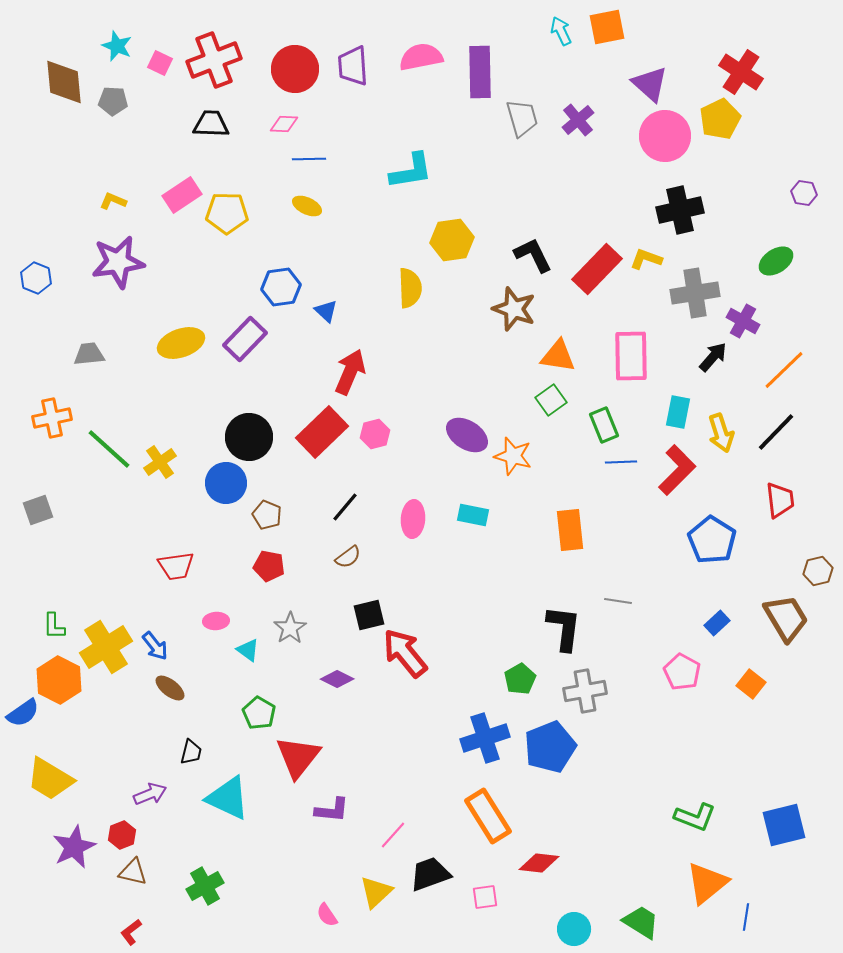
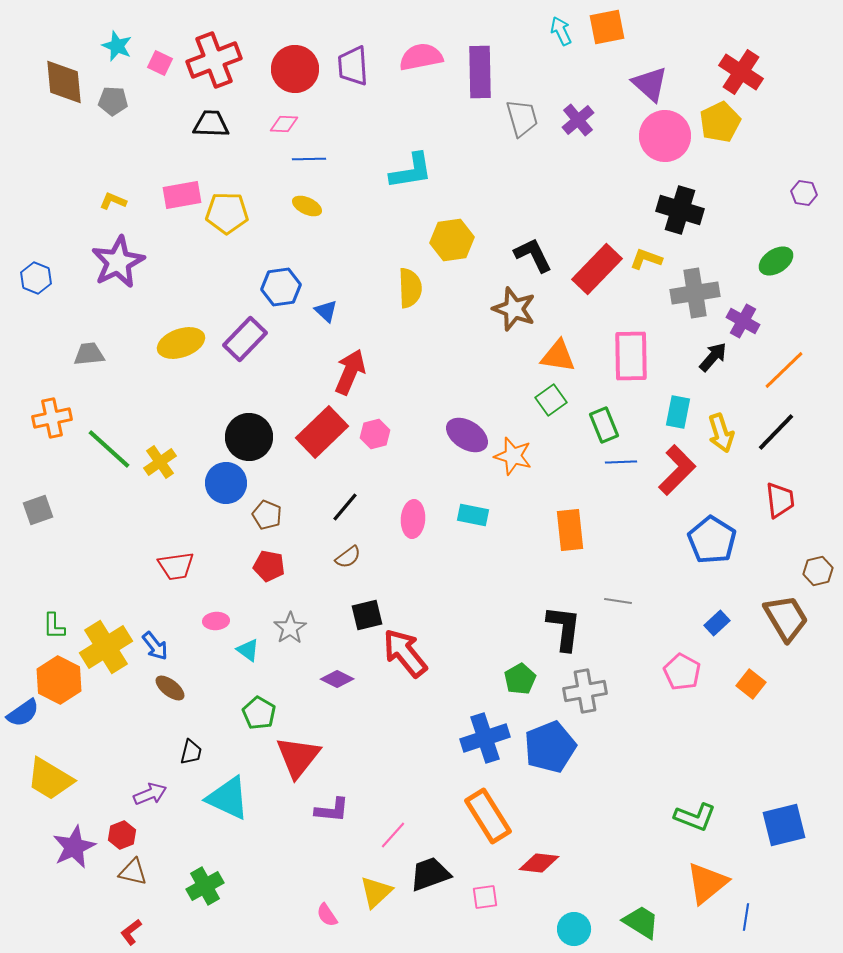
yellow pentagon at (720, 119): moved 3 px down
pink rectangle at (182, 195): rotated 24 degrees clockwise
black cross at (680, 210): rotated 30 degrees clockwise
purple star at (118, 262): rotated 18 degrees counterclockwise
black square at (369, 615): moved 2 px left
